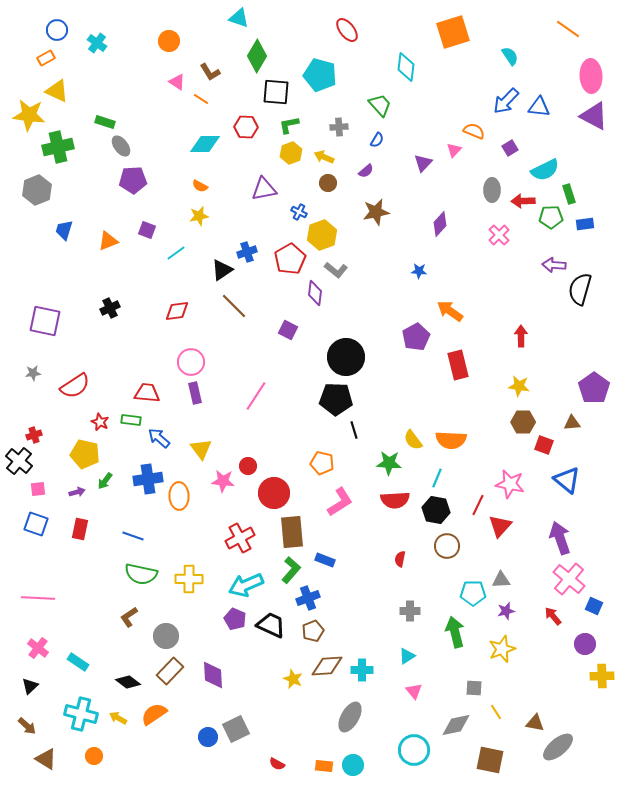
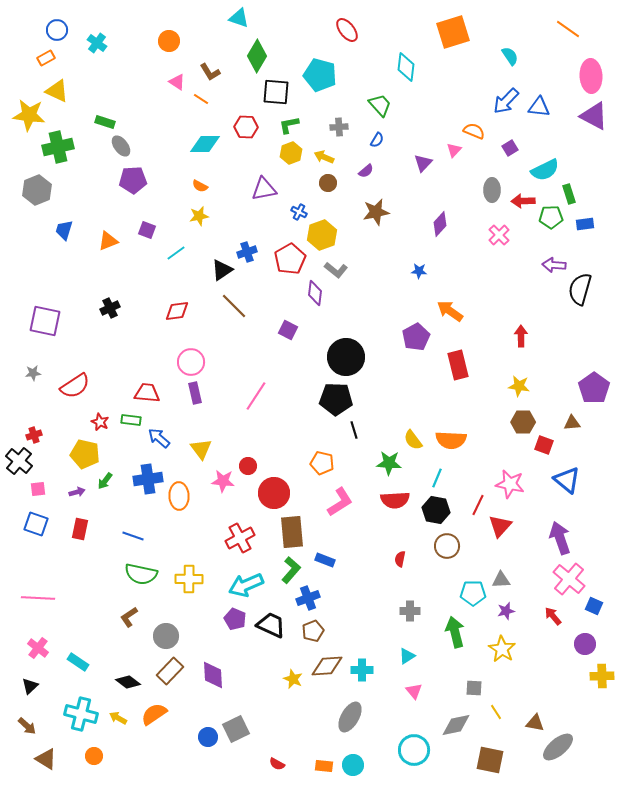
yellow star at (502, 649): rotated 20 degrees counterclockwise
